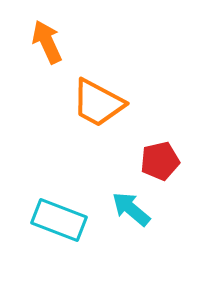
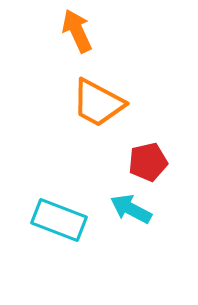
orange arrow: moved 30 px right, 11 px up
red pentagon: moved 12 px left, 1 px down
cyan arrow: rotated 12 degrees counterclockwise
